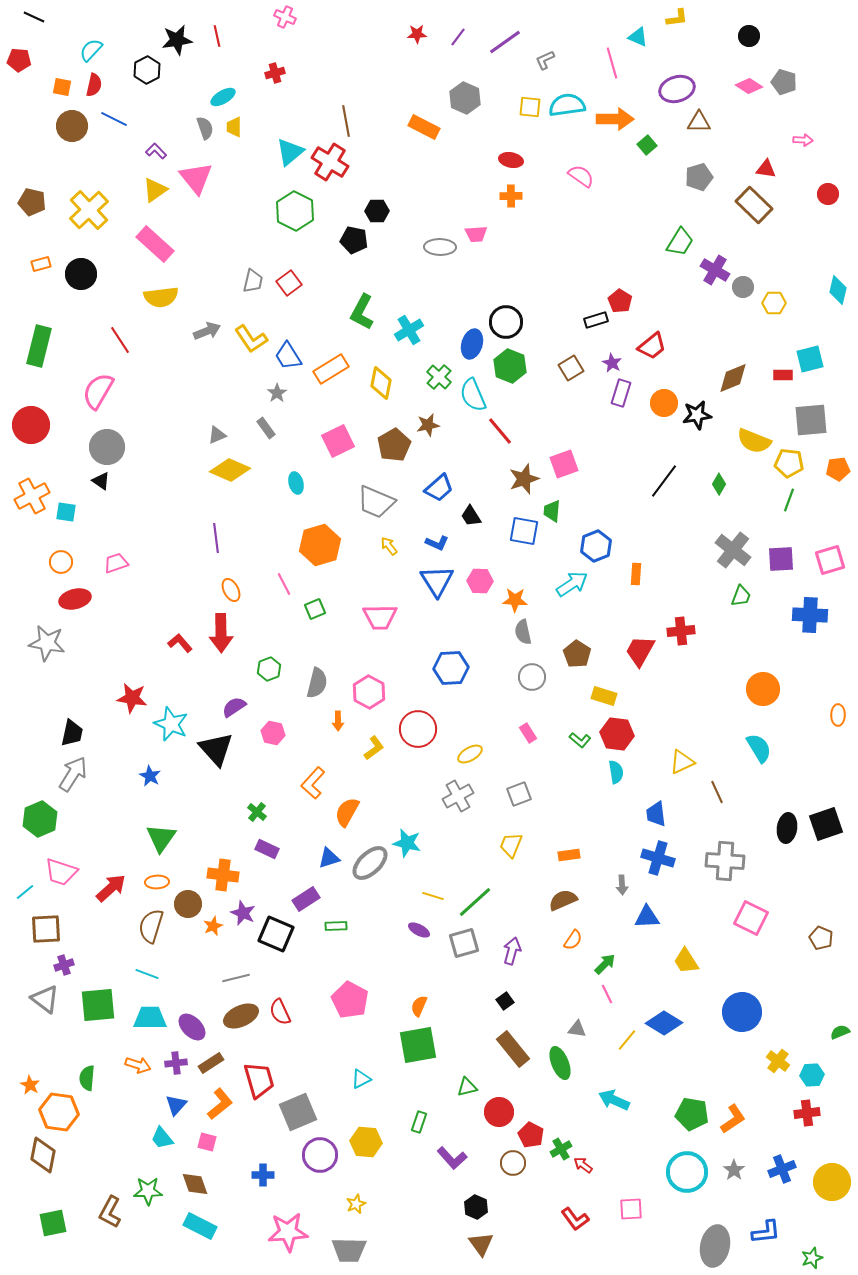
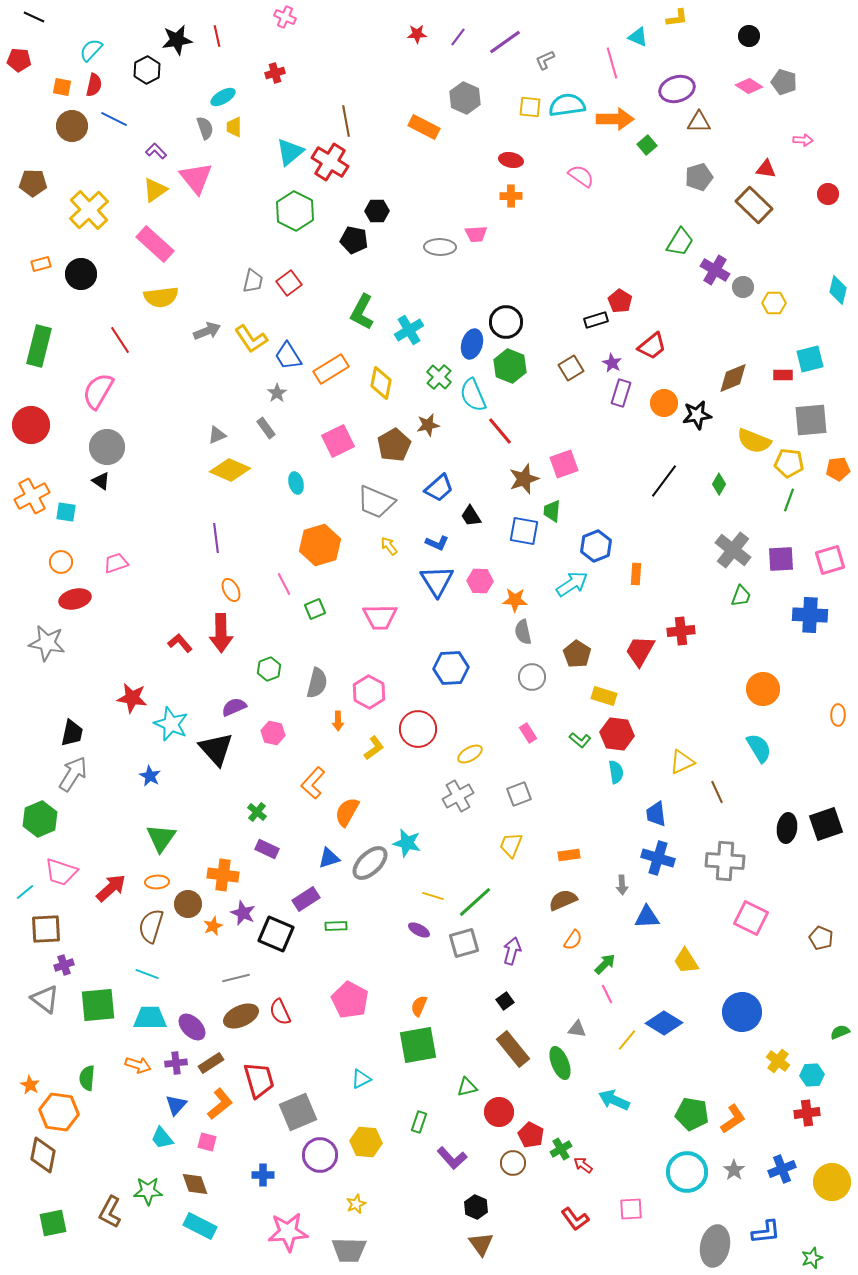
brown pentagon at (32, 202): moved 1 px right, 19 px up; rotated 12 degrees counterclockwise
purple semicircle at (234, 707): rotated 10 degrees clockwise
